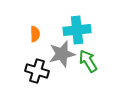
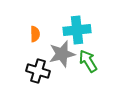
black cross: moved 1 px right
